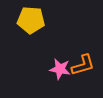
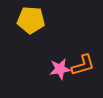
pink star: rotated 20 degrees counterclockwise
